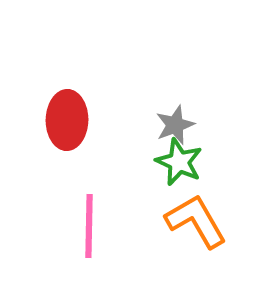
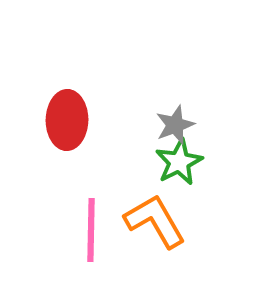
green star: rotated 21 degrees clockwise
orange L-shape: moved 41 px left
pink line: moved 2 px right, 4 px down
